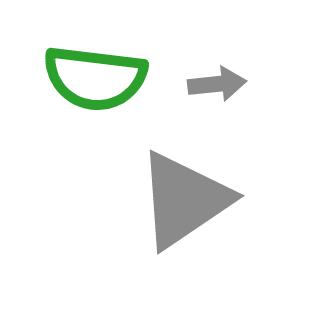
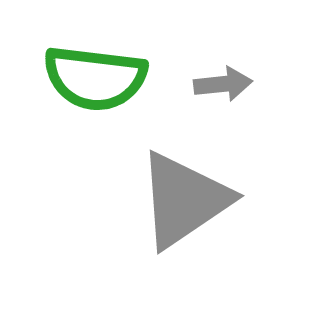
gray arrow: moved 6 px right
